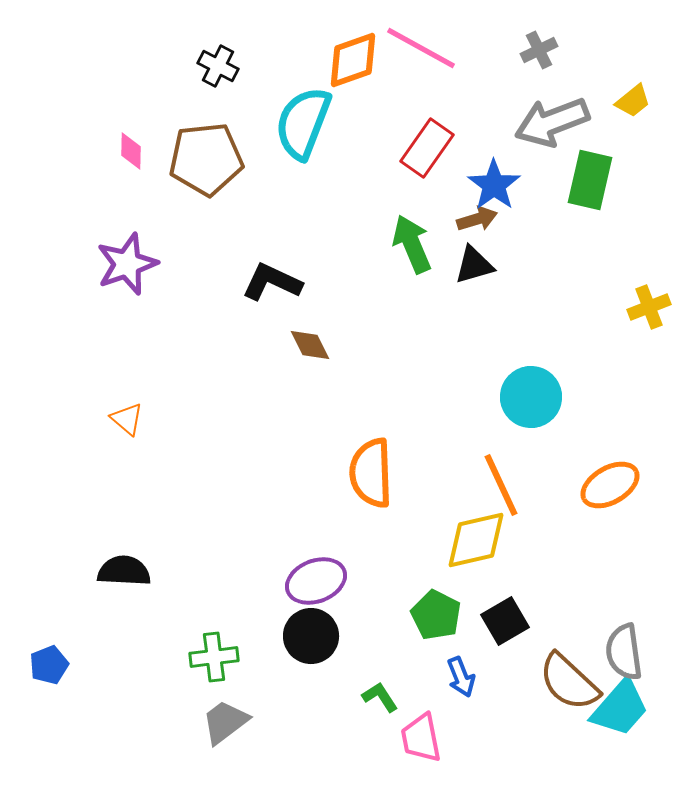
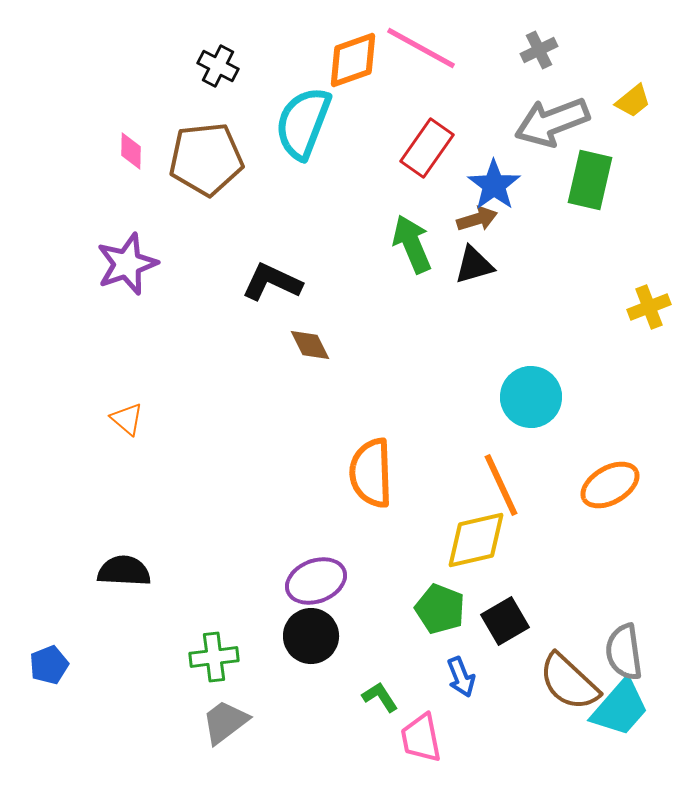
green pentagon: moved 4 px right, 6 px up; rotated 6 degrees counterclockwise
